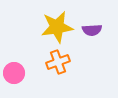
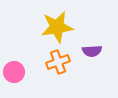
purple semicircle: moved 21 px down
pink circle: moved 1 px up
